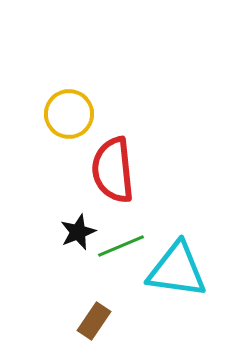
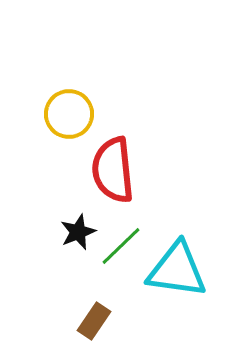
green line: rotated 21 degrees counterclockwise
